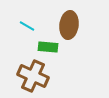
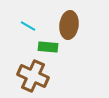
cyan line: moved 1 px right
